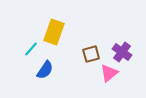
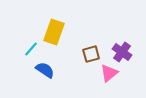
blue semicircle: rotated 90 degrees counterclockwise
